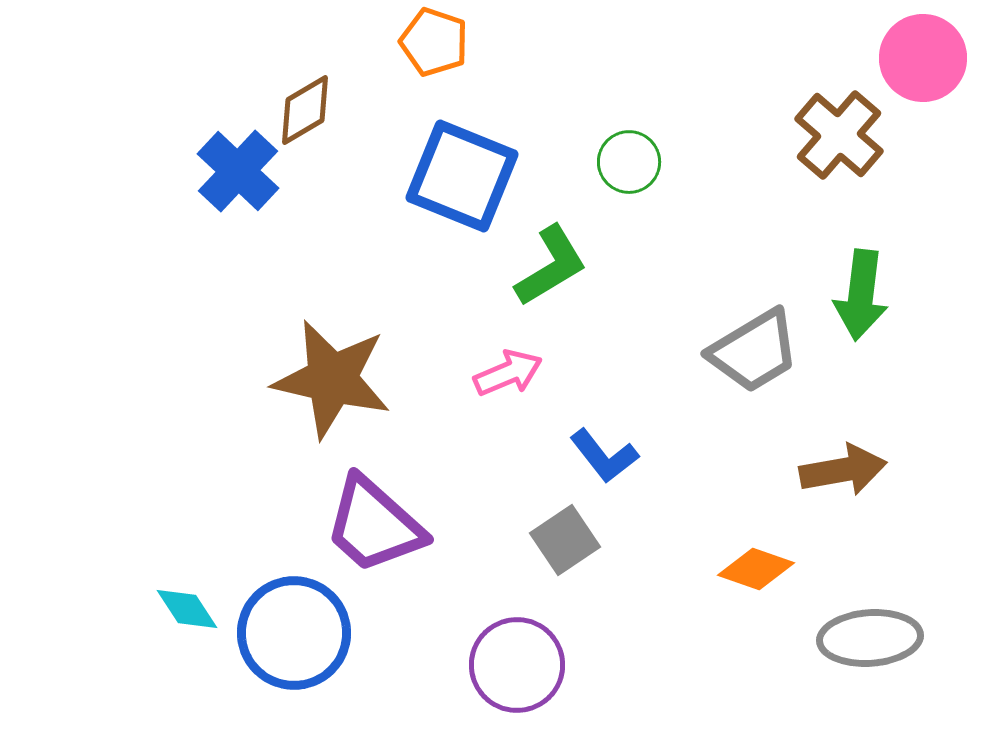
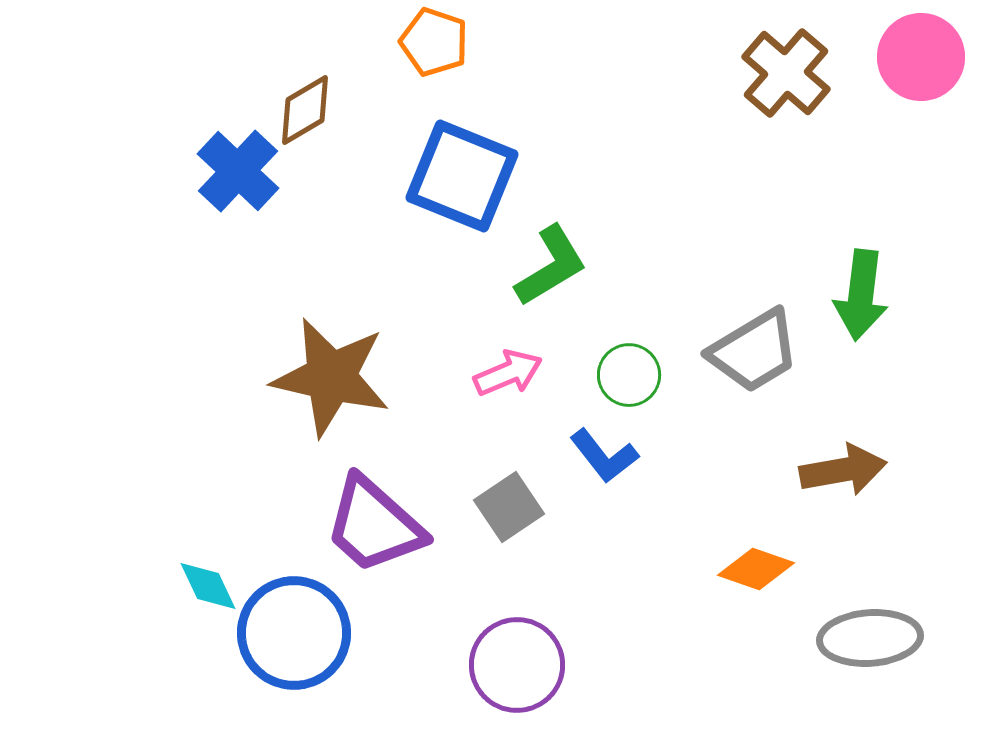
pink circle: moved 2 px left, 1 px up
brown cross: moved 53 px left, 62 px up
green circle: moved 213 px down
brown star: moved 1 px left, 2 px up
gray square: moved 56 px left, 33 px up
cyan diamond: moved 21 px right, 23 px up; rotated 8 degrees clockwise
